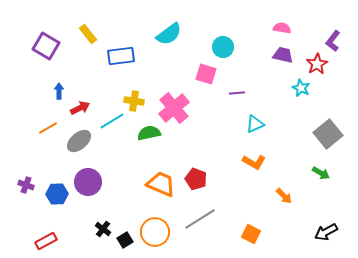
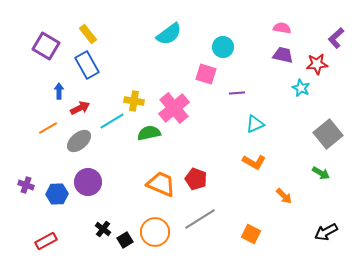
purple L-shape: moved 3 px right, 3 px up; rotated 10 degrees clockwise
blue rectangle: moved 34 px left, 9 px down; rotated 68 degrees clockwise
red star: rotated 25 degrees clockwise
